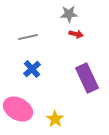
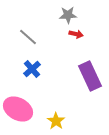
gray star: moved 1 px left, 1 px down
gray line: rotated 54 degrees clockwise
purple rectangle: moved 3 px right, 2 px up
yellow star: moved 1 px right, 2 px down
